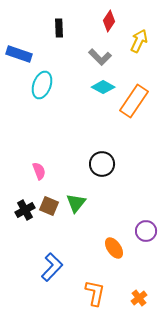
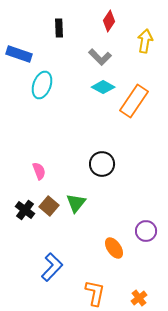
yellow arrow: moved 6 px right; rotated 15 degrees counterclockwise
brown square: rotated 18 degrees clockwise
black cross: rotated 24 degrees counterclockwise
